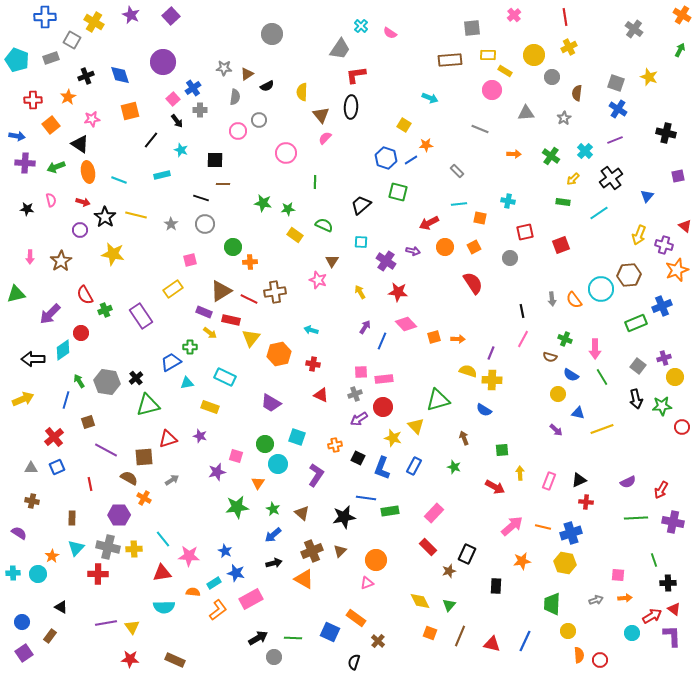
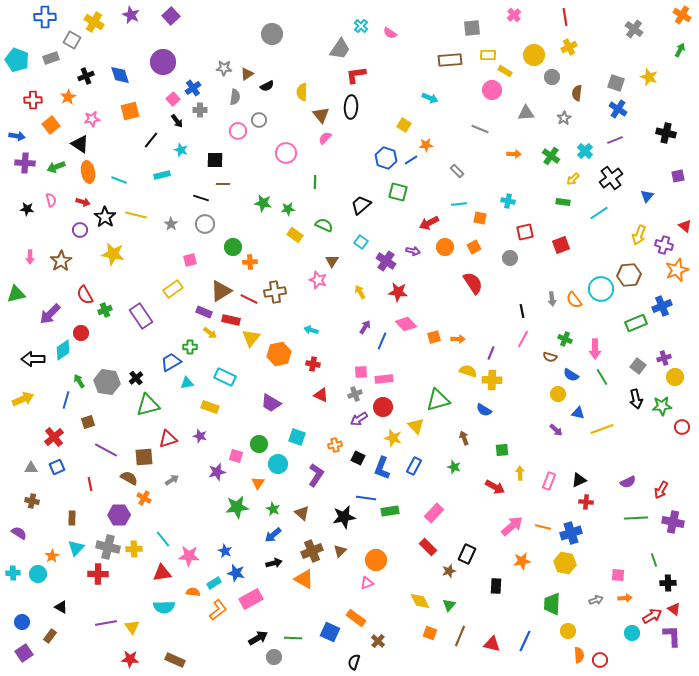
cyan square at (361, 242): rotated 32 degrees clockwise
green circle at (265, 444): moved 6 px left
